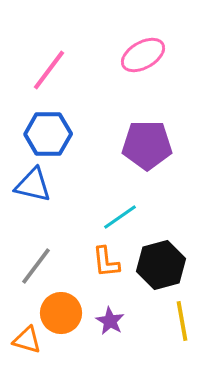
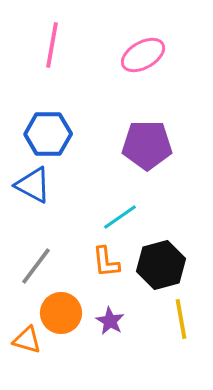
pink line: moved 3 px right, 25 px up; rotated 27 degrees counterclockwise
blue triangle: rotated 15 degrees clockwise
yellow line: moved 1 px left, 2 px up
